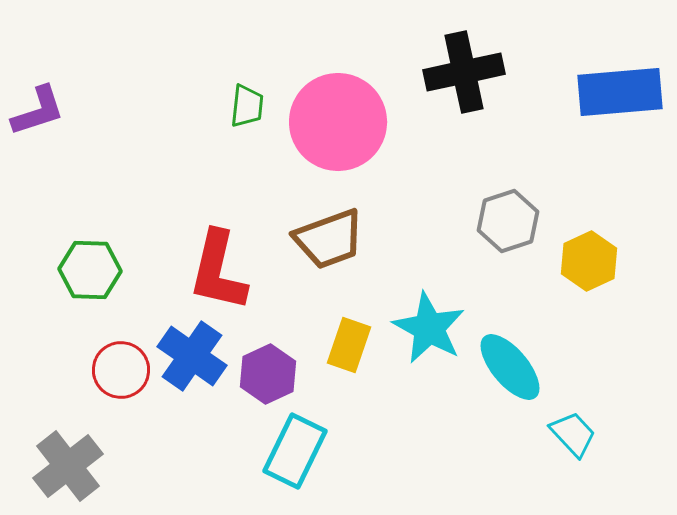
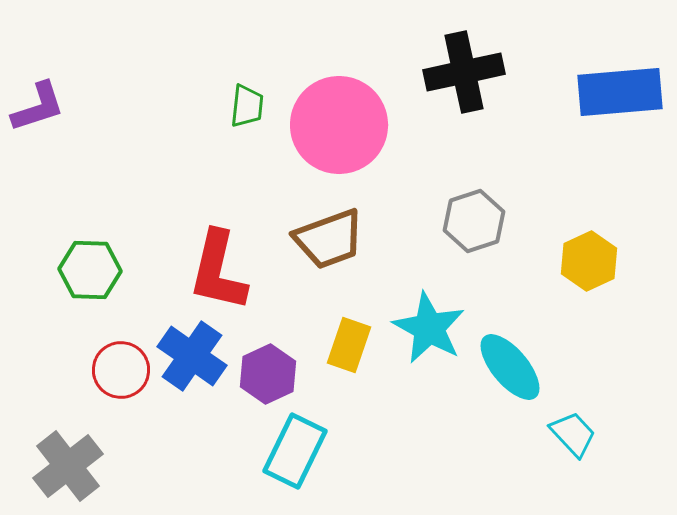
purple L-shape: moved 4 px up
pink circle: moved 1 px right, 3 px down
gray hexagon: moved 34 px left
